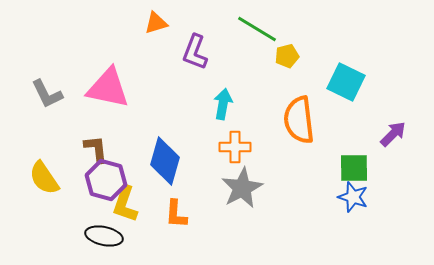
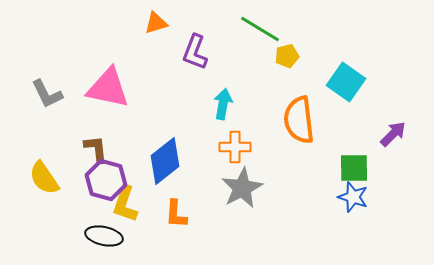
green line: moved 3 px right
cyan square: rotated 9 degrees clockwise
blue diamond: rotated 36 degrees clockwise
